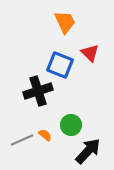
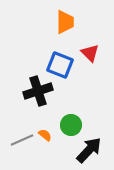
orange trapezoid: rotated 25 degrees clockwise
black arrow: moved 1 px right, 1 px up
